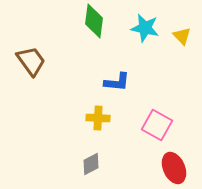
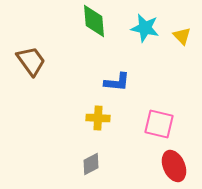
green diamond: rotated 12 degrees counterclockwise
pink square: moved 2 px right, 1 px up; rotated 16 degrees counterclockwise
red ellipse: moved 2 px up
